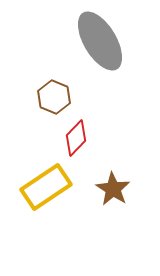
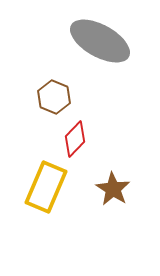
gray ellipse: rotated 30 degrees counterclockwise
red diamond: moved 1 px left, 1 px down
yellow rectangle: rotated 33 degrees counterclockwise
